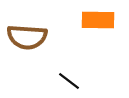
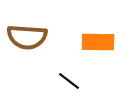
orange rectangle: moved 22 px down
